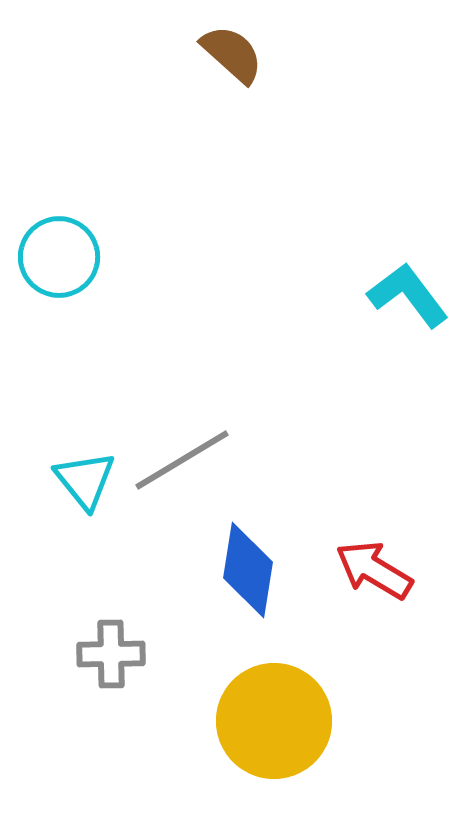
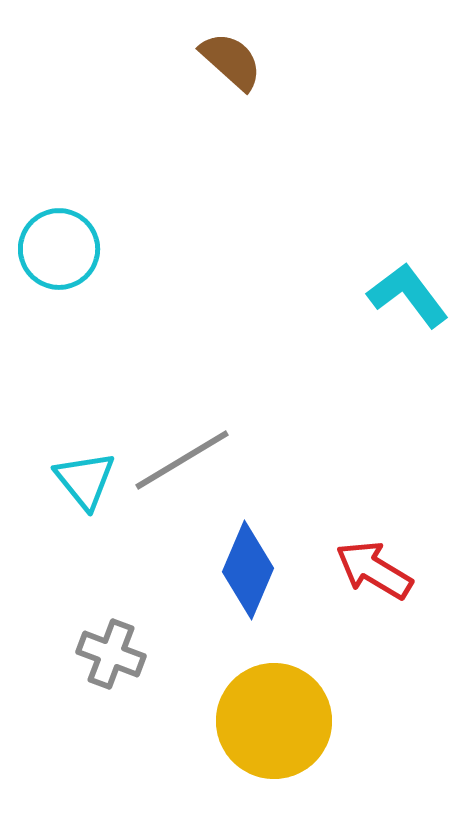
brown semicircle: moved 1 px left, 7 px down
cyan circle: moved 8 px up
blue diamond: rotated 14 degrees clockwise
gray cross: rotated 22 degrees clockwise
